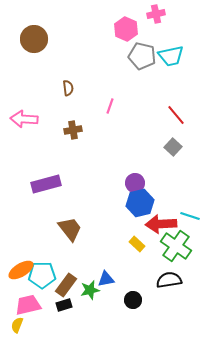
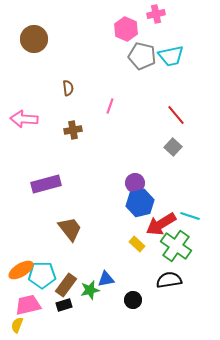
red arrow: rotated 28 degrees counterclockwise
